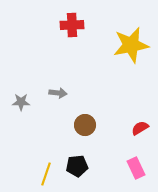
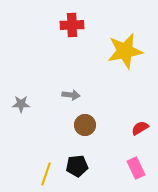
yellow star: moved 6 px left, 6 px down
gray arrow: moved 13 px right, 2 px down
gray star: moved 2 px down
